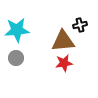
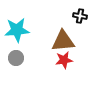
black cross: moved 9 px up; rotated 24 degrees clockwise
red star: moved 3 px up
